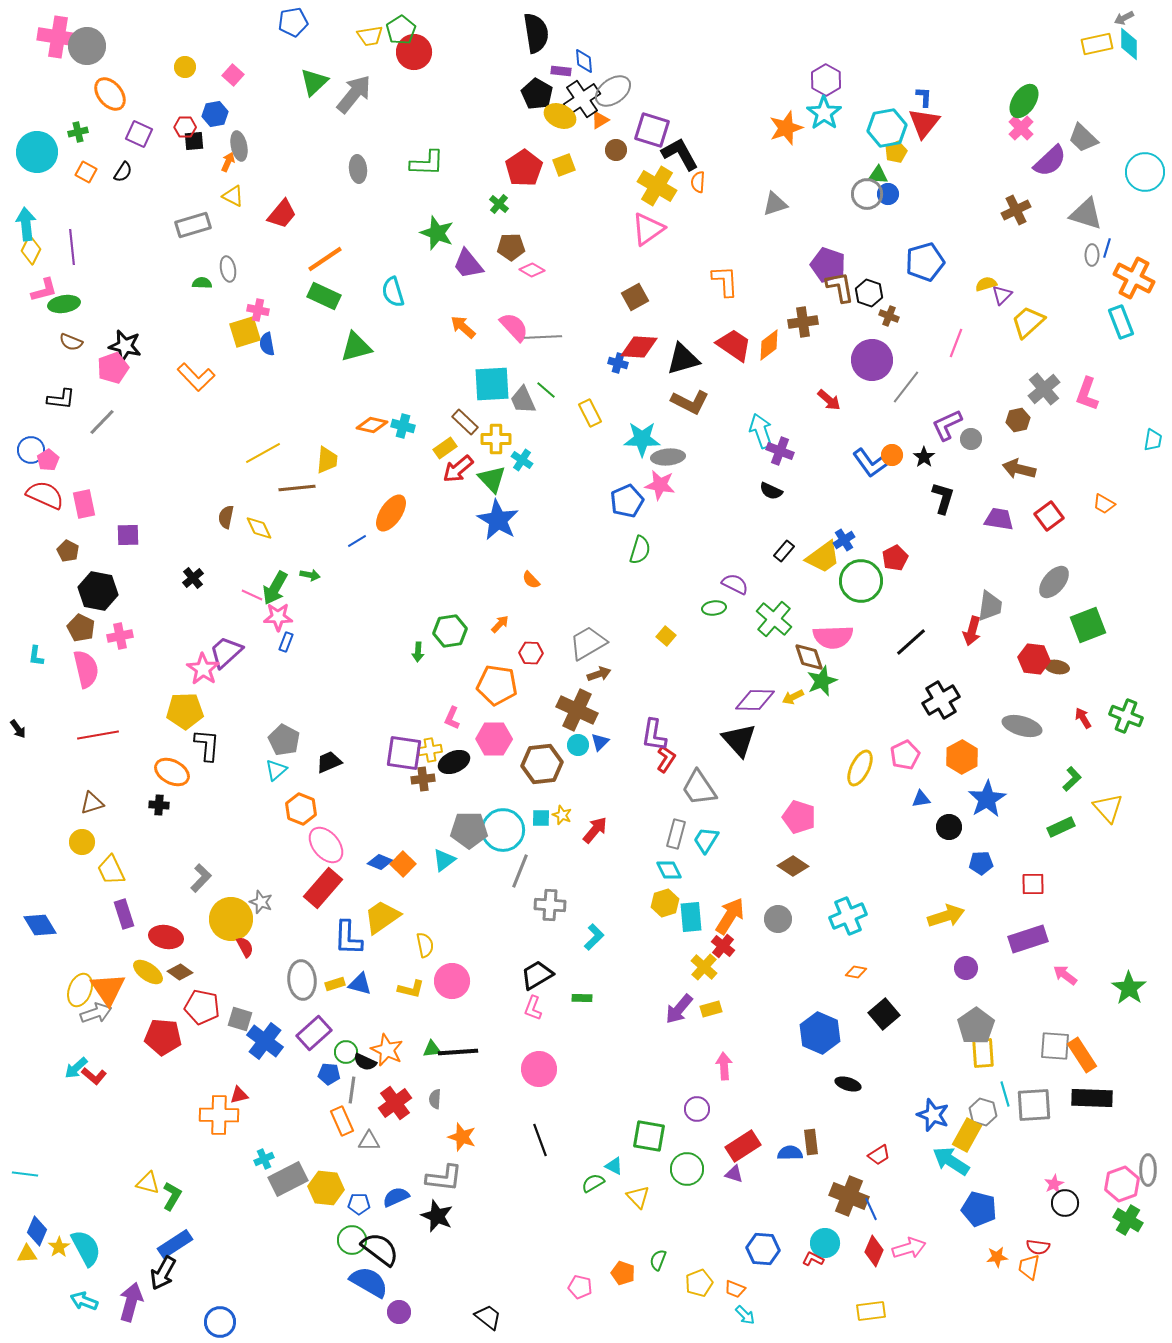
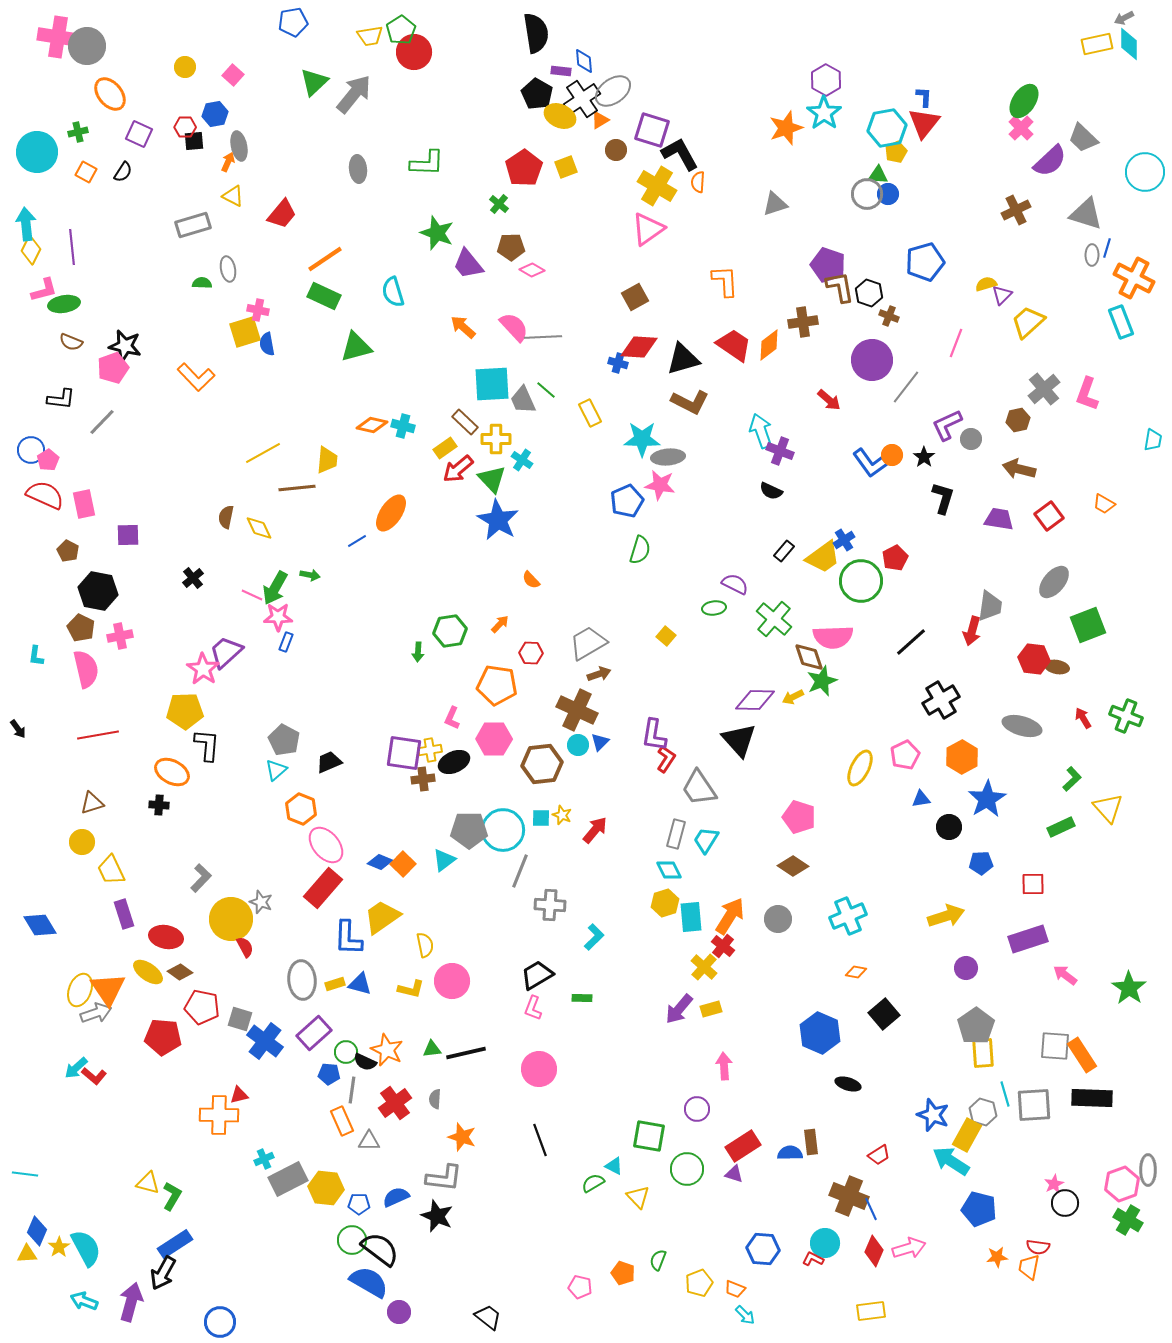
yellow square at (564, 165): moved 2 px right, 2 px down
black line at (458, 1052): moved 8 px right, 1 px down; rotated 9 degrees counterclockwise
